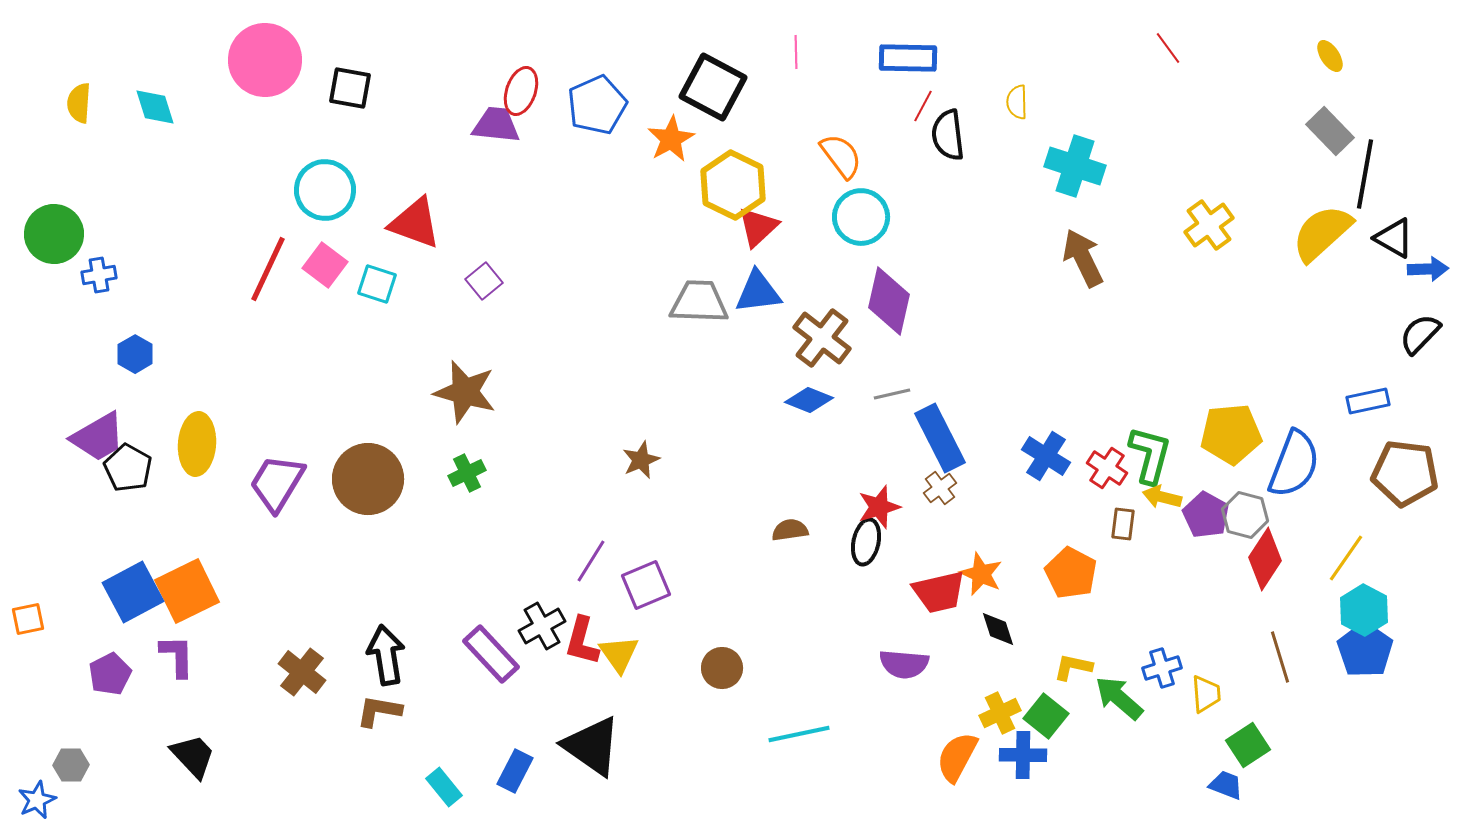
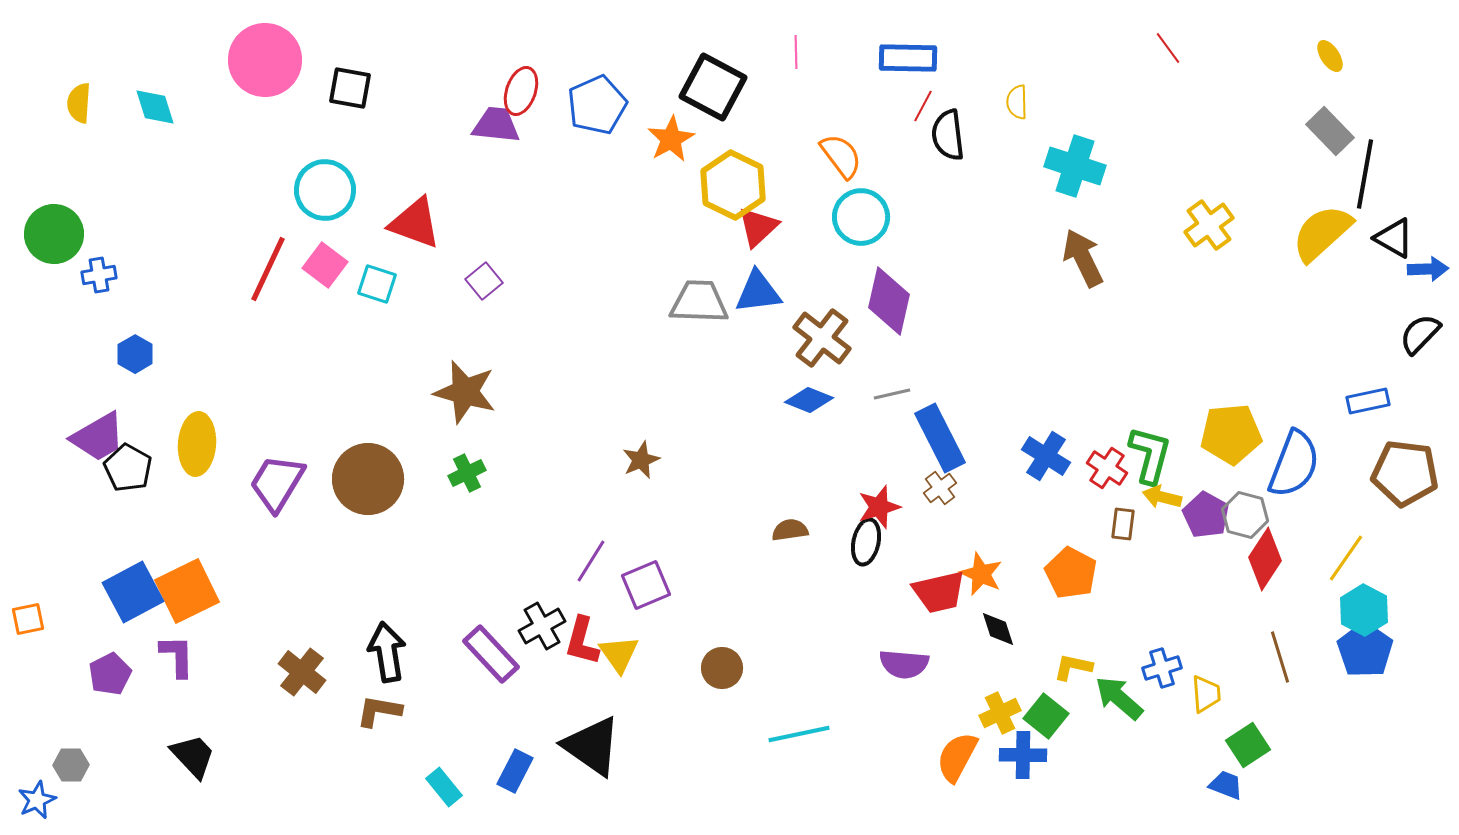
black arrow at (386, 655): moved 1 px right, 3 px up
